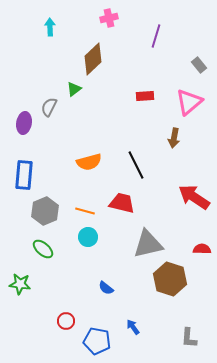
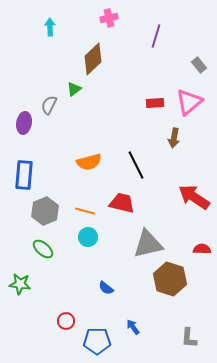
red rectangle: moved 10 px right, 7 px down
gray semicircle: moved 2 px up
blue pentagon: rotated 12 degrees counterclockwise
